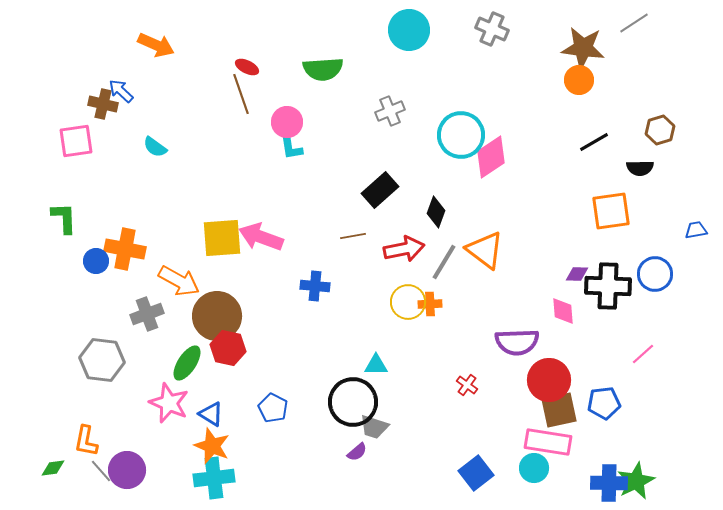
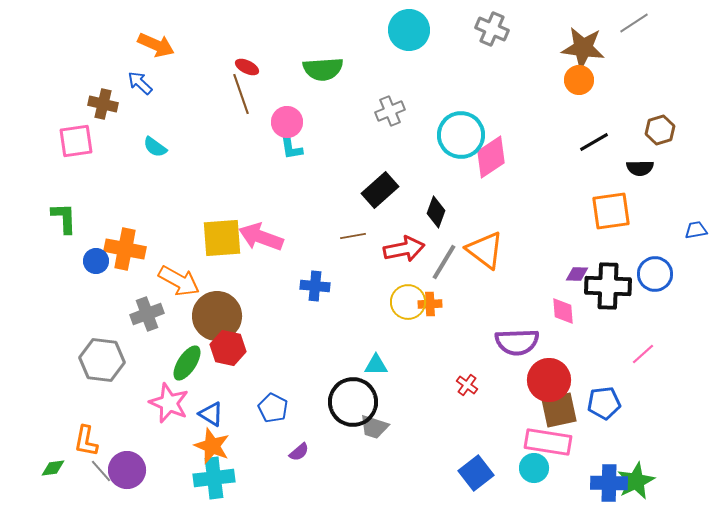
blue arrow at (121, 91): moved 19 px right, 8 px up
purple semicircle at (357, 452): moved 58 px left
